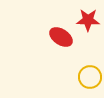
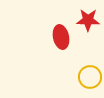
red ellipse: rotated 45 degrees clockwise
